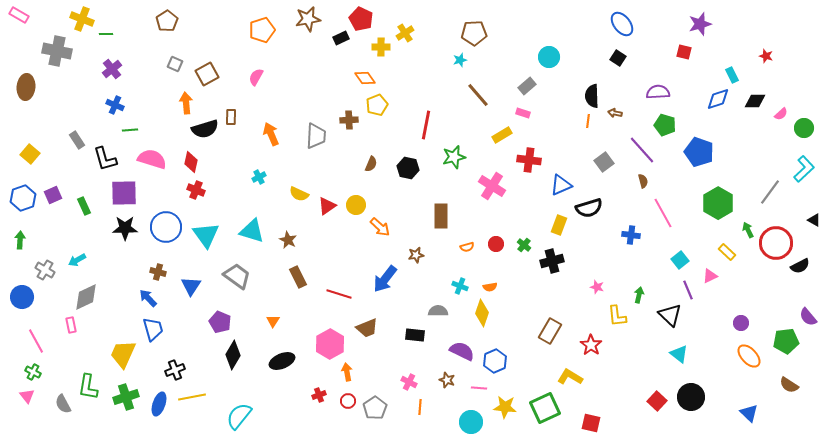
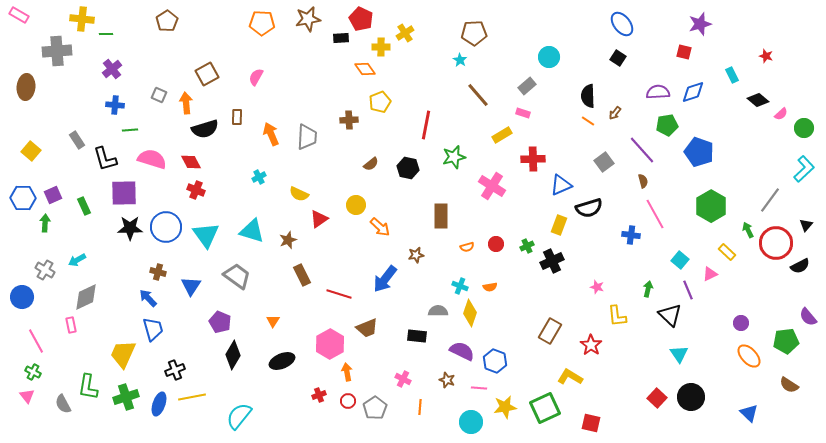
yellow cross at (82, 19): rotated 15 degrees counterclockwise
orange pentagon at (262, 30): moved 7 px up; rotated 20 degrees clockwise
black rectangle at (341, 38): rotated 21 degrees clockwise
gray cross at (57, 51): rotated 16 degrees counterclockwise
cyan star at (460, 60): rotated 24 degrees counterclockwise
gray square at (175, 64): moved 16 px left, 31 px down
orange diamond at (365, 78): moved 9 px up
black semicircle at (592, 96): moved 4 px left
blue diamond at (718, 99): moved 25 px left, 7 px up
black diamond at (755, 101): moved 3 px right, 1 px up; rotated 40 degrees clockwise
blue cross at (115, 105): rotated 18 degrees counterclockwise
yellow pentagon at (377, 105): moved 3 px right, 3 px up
brown arrow at (615, 113): rotated 64 degrees counterclockwise
brown rectangle at (231, 117): moved 6 px right
orange line at (588, 121): rotated 64 degrees counterclockwise
green pentagon at (665, 125): moved 2 px right; rotated 25 degrees counterclockwise
gray trapezoid at (316, 136): moved 9 px left, 1 px down
yellow square at (30, 154): moved 1 px right, 3 px up
red cross at (529, 160): moved 4 px right, 1 px up; rotated 10 degrees counterclockwise
red diamond at (191, 162): rotated 40 degrees counterclockwise
brown semicircle at (371, 164): rotated 28 degrees clockwise
gray line at (770, 192): moved 8 px down
blue hexagon at (23, 198): rotated 20 degrees clockwise
green hexagon at (718, 203): moved 7 px left, 3 px down
red triangle at (327, 206): moved 8 px left, 13 px down
pink line at (663, 213): moved 8 px left, 1 px down
black triangle at (814, 220): moved 8 px left, 5 px down; rotated 40 degrees clockwise
black star at (125, 228): moved 5 px right
green arrow at (20, 240): moved 25 px right, 17 px up
brown star at (288, 240): rotated 24 degrees clockwise
green cross at (524, 245): moved 3 px right, 1 px down; rotated 24 degrees clockwise
cyan square at (680, 260): rotated 12 degrees counterclockwise
black cross at (552, 261): rotated 10 degrees counterclockwise
pink triangle at (710, 276): moved 2 px up
brown rectangle at (298, 277): moved 4 px right, 2 px up
green arrow at (639, 295): moved 9 px right, 6 px up
yellow diamond at (482, 313): moved 12 px left
black rectangle at (415, 335): moved 2 px right, 1 px down
cyan triangle at (679, 354): rotated 18 degrees clockwise
blue hexagon at (495, 361): rotated 15 degrees counterclockwise
pink cross at (409, 382): moved 6 px left, 3 px up
red square at (657, 401): moved 3 px up
yellow star at (505, 407): rotated 15 degrees counterclockwise
